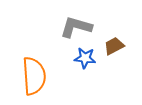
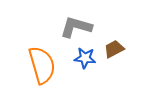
brown trapezoid: moved 3 px down
orange semicircle: moved 8 px right, 11 px up; rotated 12 degrees counterclockwise
